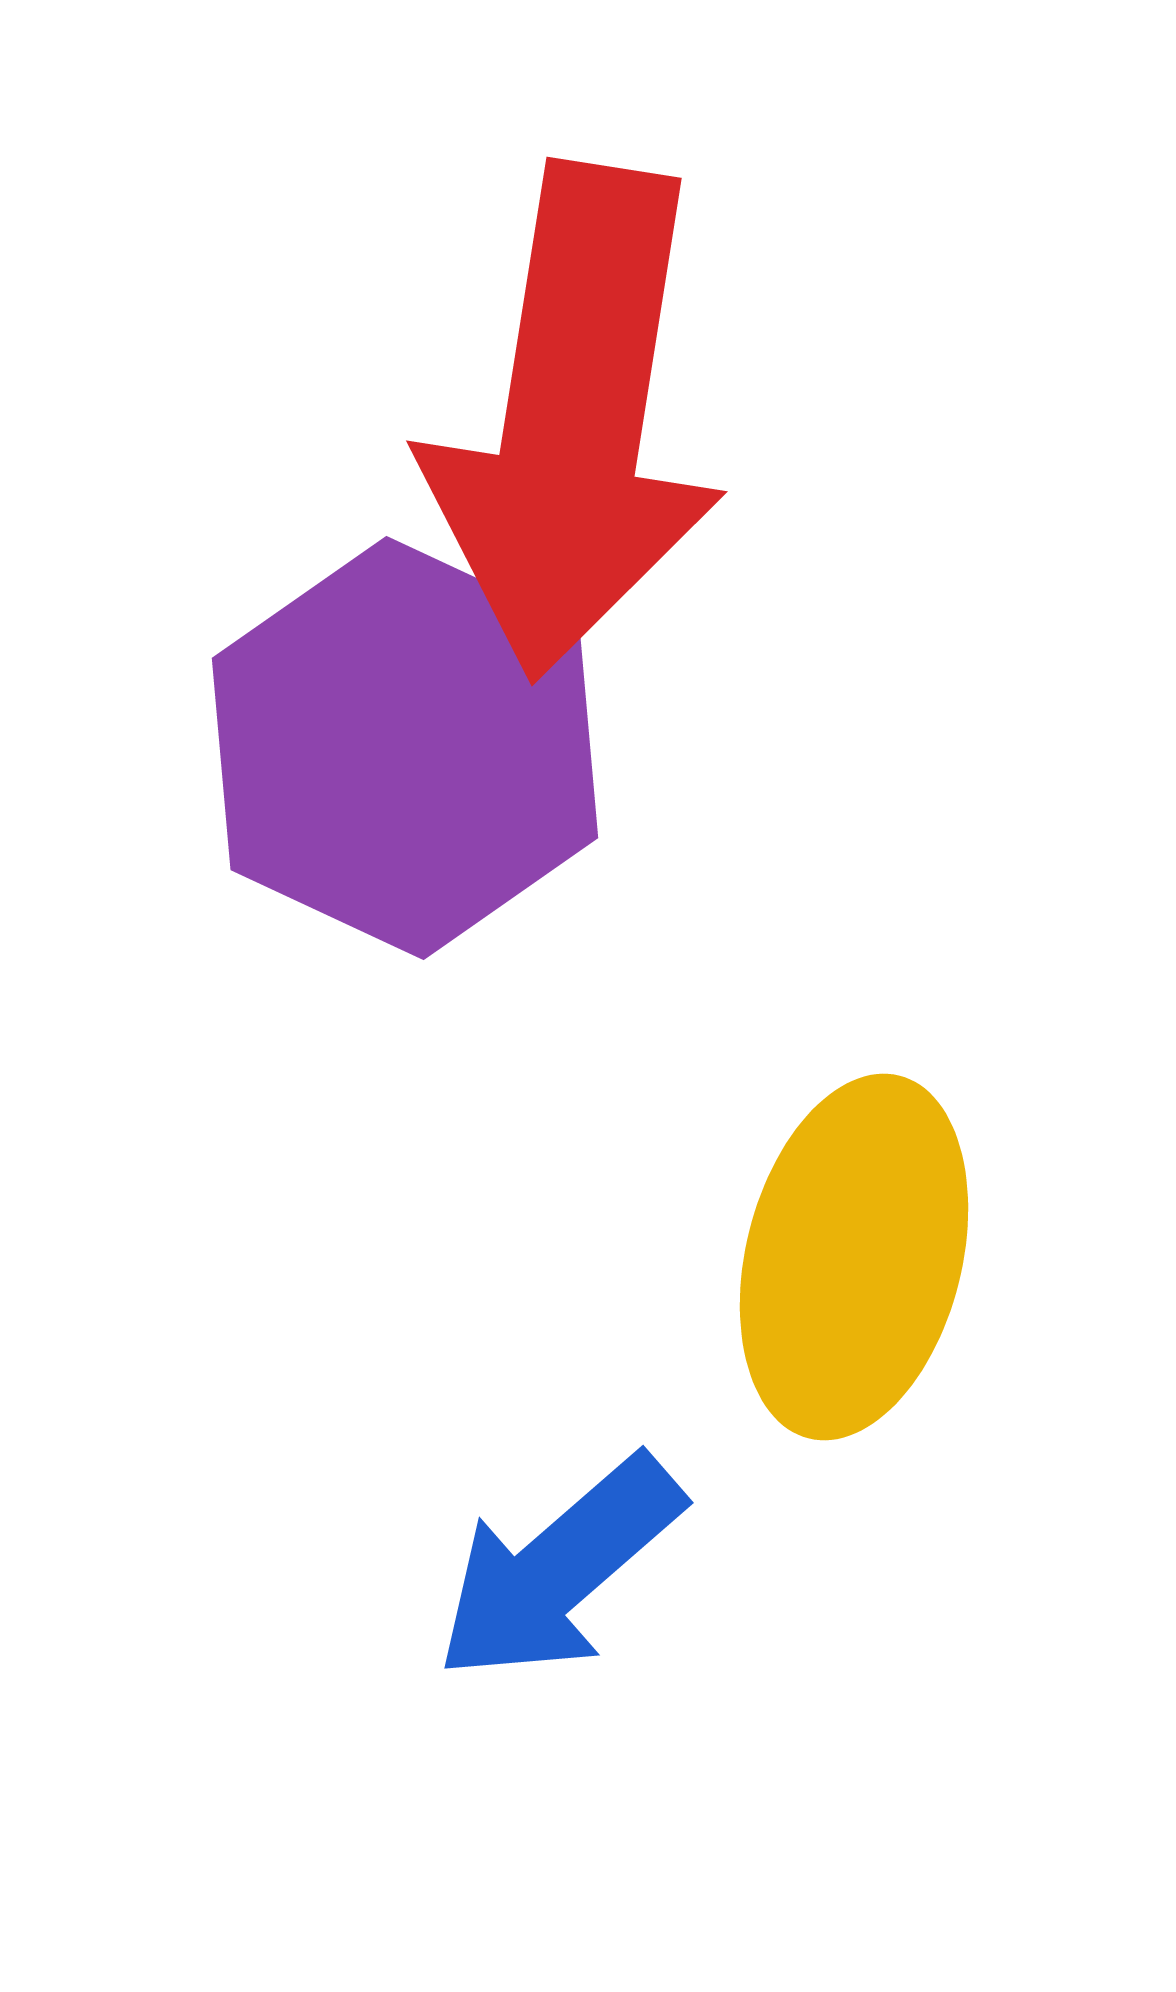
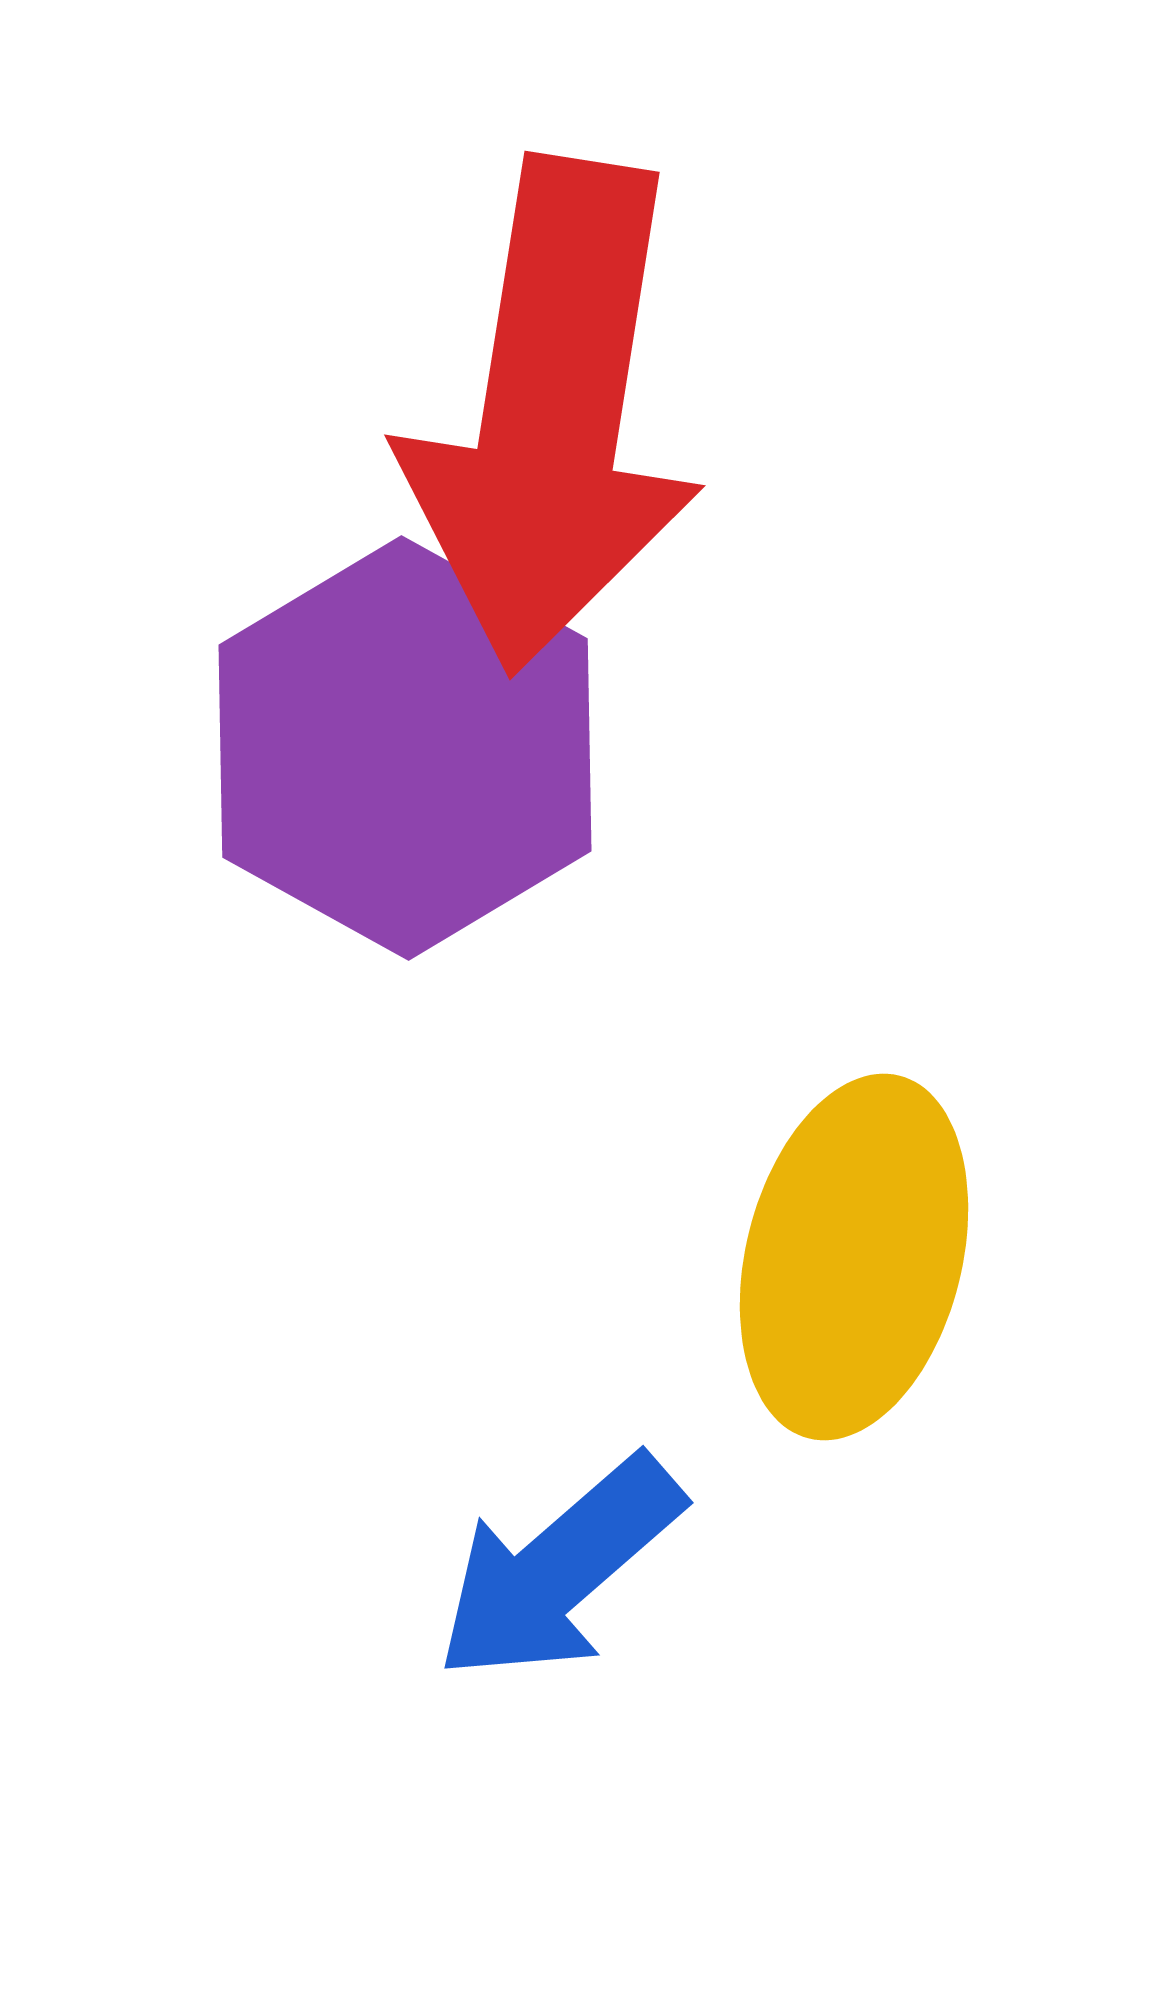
red arrow: moved 22 px left, 6 px up
purple hexagon: rotated 4 degrees clockwise
